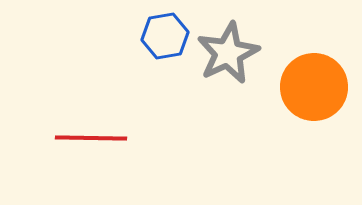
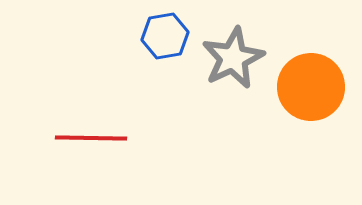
gray star: moved 5 px right, 5 px down
orange circle: moved 3 px left
